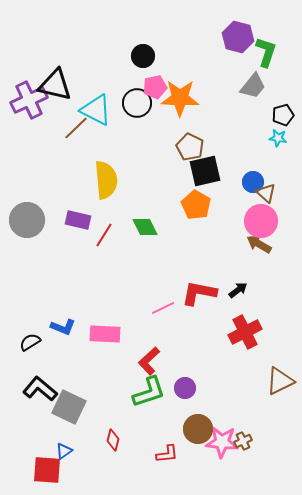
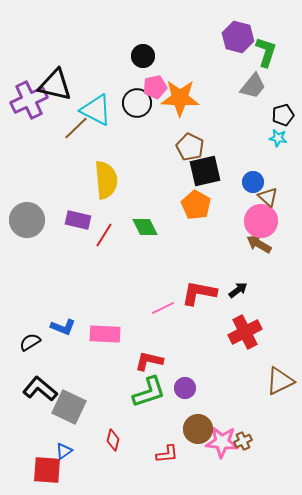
brown triangle at (266, 193): moved 2 px right, 4 px down
red L-shape at (149, 361): rotated 56 degrees clockwise
